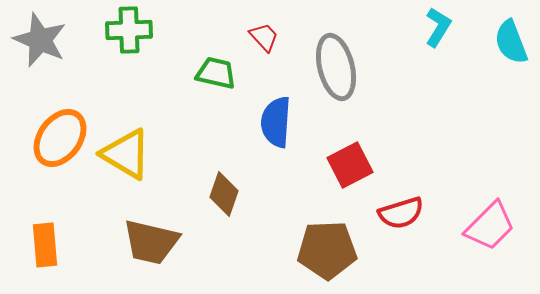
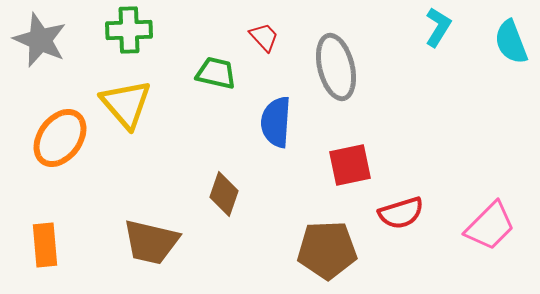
yellow triangle: moved 50 px up; rotated 18 degrees clockwise
red square: rotated 15 degrees clockwise
